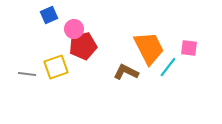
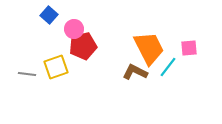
blue square: rotated 24 degrees counterclockwise
pink square: rotated 12 degrees counterclockwise
brown L-shape: moved 9 px right
